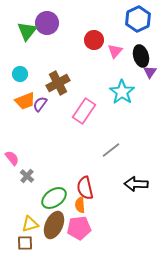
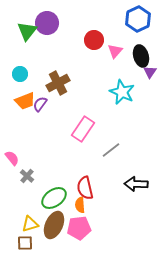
cyan star: rotated 10 degrees counterclockwise
pink rectangle: moved 1 px left, 18 px down
